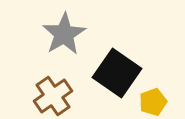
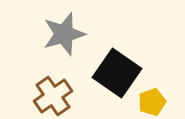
gray star: rotated 15 degrees clockwise
yellow pentagon: moved 1 px left
